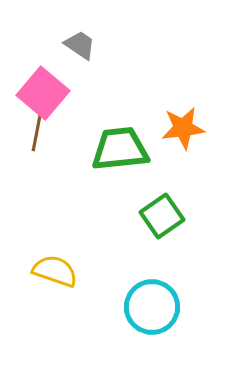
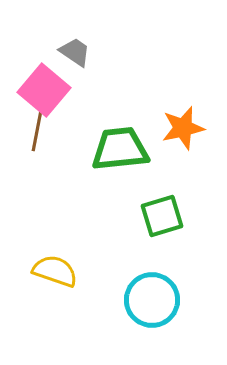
gray trapezoid: moved 5 px left, 7 px down
pink square: moved 1 px right, 3 px up
orange star: rotated 6 degrees counterclockwise
green square: rotated 18 degrees clockwise
cyan circle: moved 7 px up
